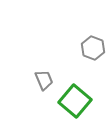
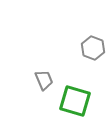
green square: rotated 24 degrees counterclockwise
